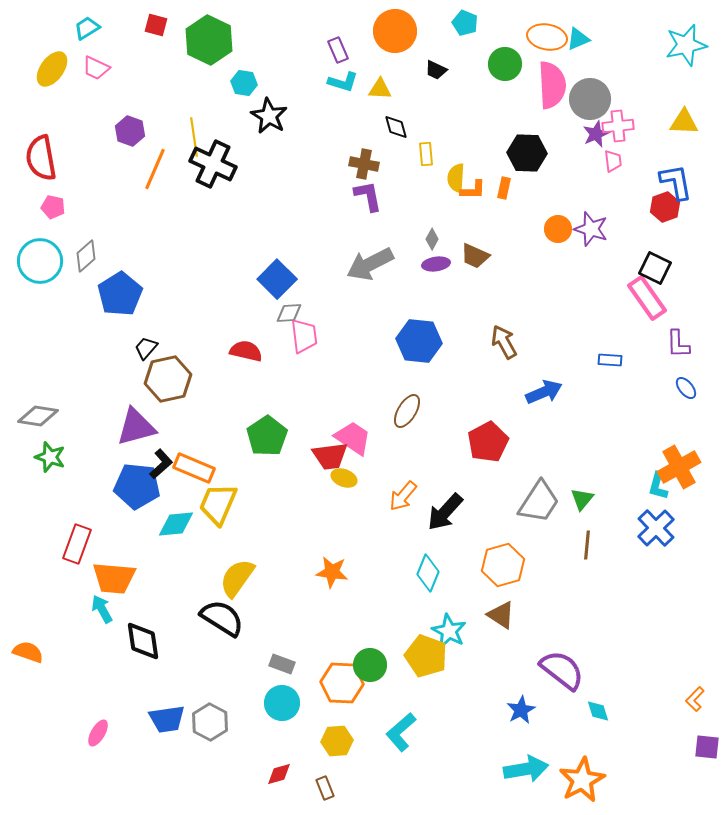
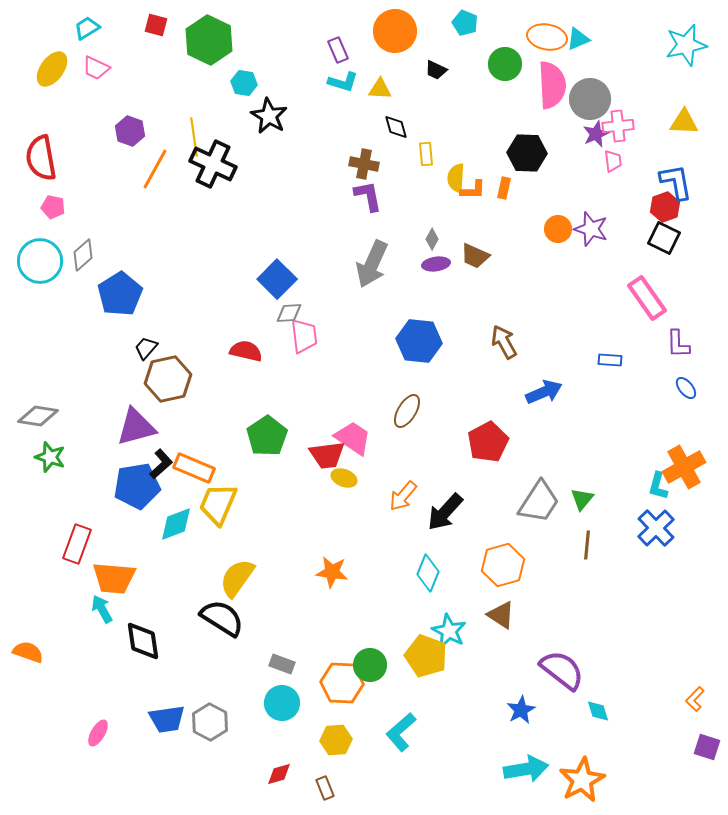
orange line at (155, 169): rotated 6 degrees clockwise
gray diamond at (86, 256): moved 3 px left, 1 px up
gray arrow at (370, 264): moved 2 px right; rotated 39 degrees counterclockwise
black square at (655, 268): moved 9 px right, 30 px up
red trapezoid at (330, 456): moved 3 px left, 1 px up
orange cross at (679, 467): moved 5 px right
blue pentagon at (137, 486): rotated 15 degrees counterclockwise
cyan diamond at (176, 524): rotated 15 degrees counterclockwise
yellow hexagon at (337, 741): moved 1 px left, 1 px up
purple square at (707, 747): rotated 12 degrees clockwise
